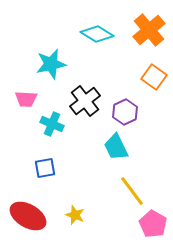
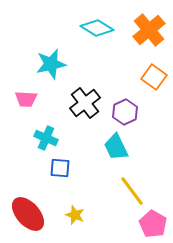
cyan diamond: moved 6 px up
black cross: moved 2 px down
cyan cross: moved 6 px left, 14 px down
blue square: moved 15 px right; rotated 15 degrees clockwise
red ellipse: moved 2 px up; rotated 18 degrees clockwise
